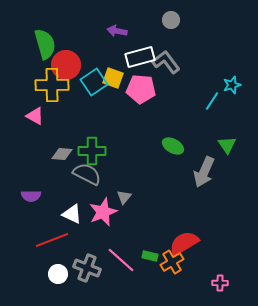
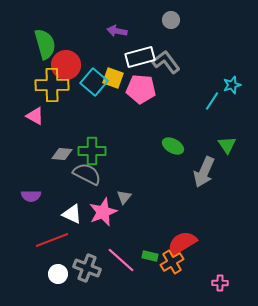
cyan square: rotated 16 degrees counterclockwise
red semicircle: moved 2 px left
